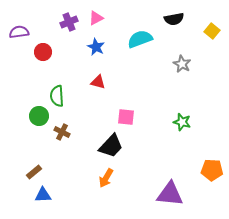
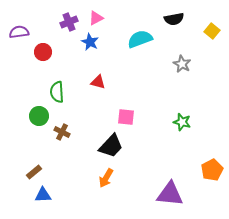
blue star: moved 6 px left, 5 px up
green semicircle: moved 4 px up
orange pentagon: rotated 30 degrees counterclockwise
